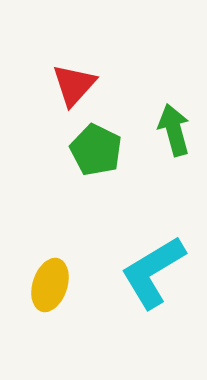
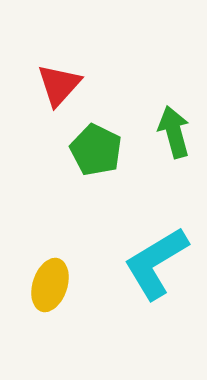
red triangle: moved 15 px left
green arrow: moved 2 px down
cyan L-shape: moved 3 px right, 9 px up
